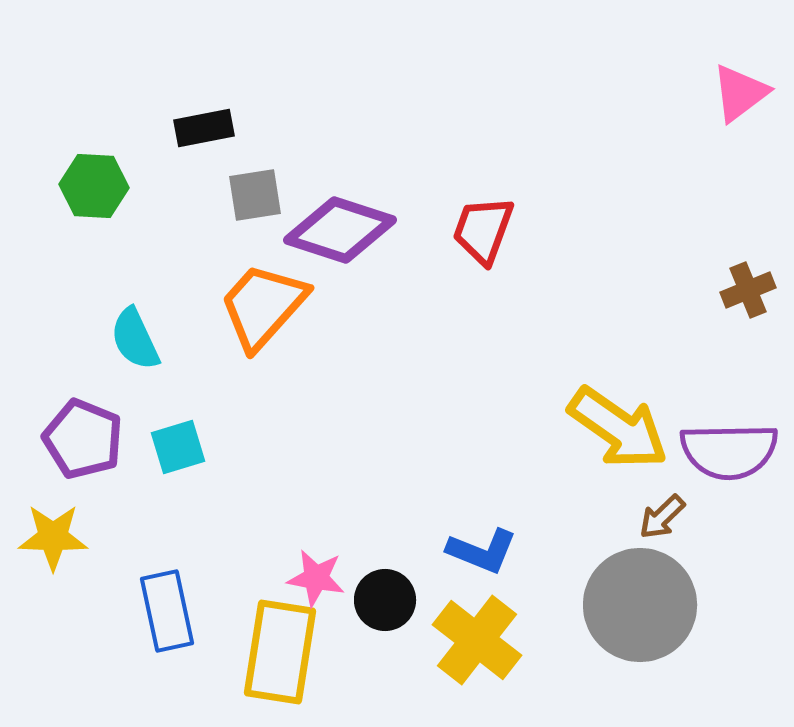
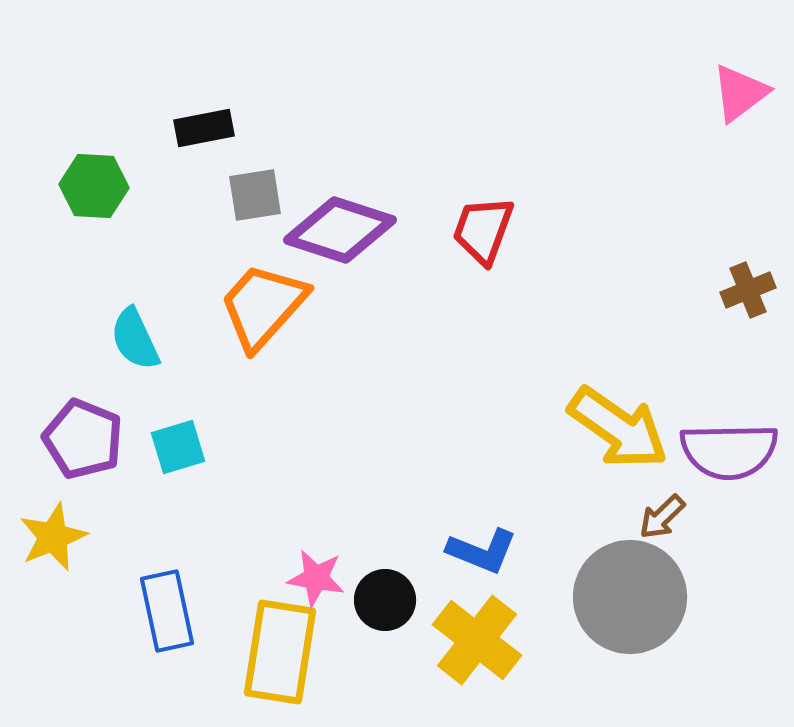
yellow star: rotated 24 degrees counterclockwise
gray circle: moved 10 px left, 8 px up
